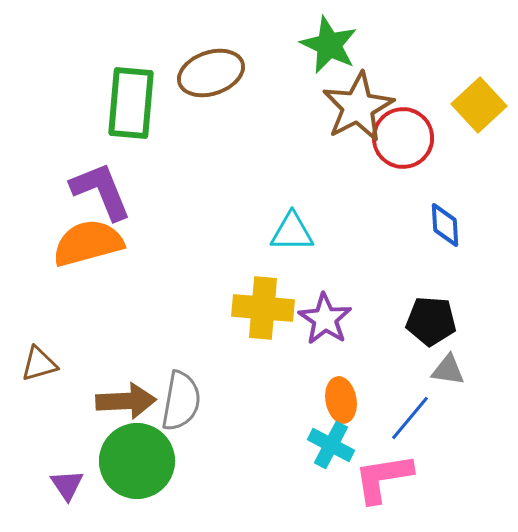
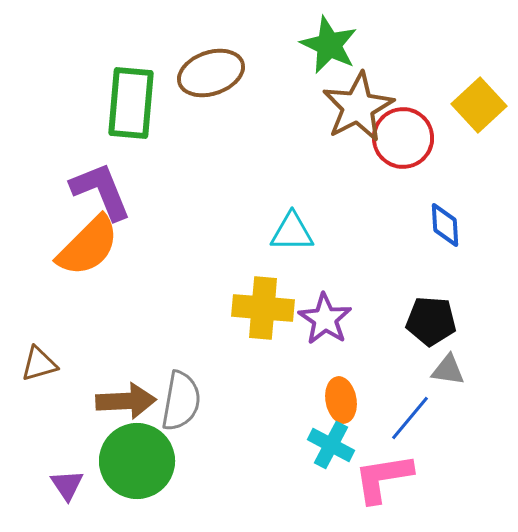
orange semicircle: moved 3 px down; rotated 150 degrees clockwise
